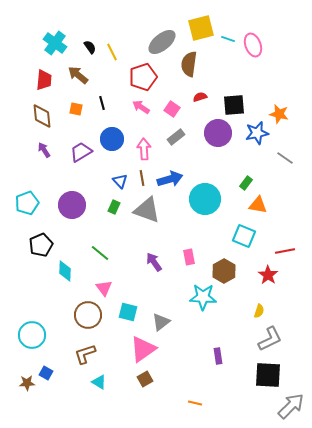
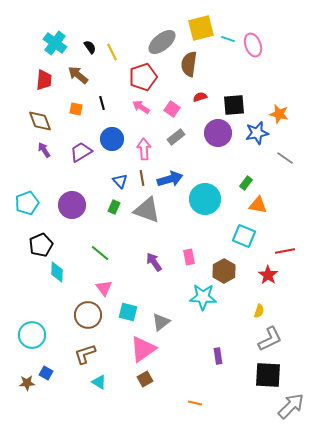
brown diamond at (42, 116): moved 2 px left, 5 px down; rotated 15 degrees counterclockwise
cyan diamond at (65, 271): moved 8 px left, 1 px down
